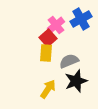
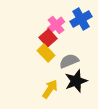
yellow rectangle: rotated 48 degrees counterclockwise
yellow arrow: moved 2 px right
